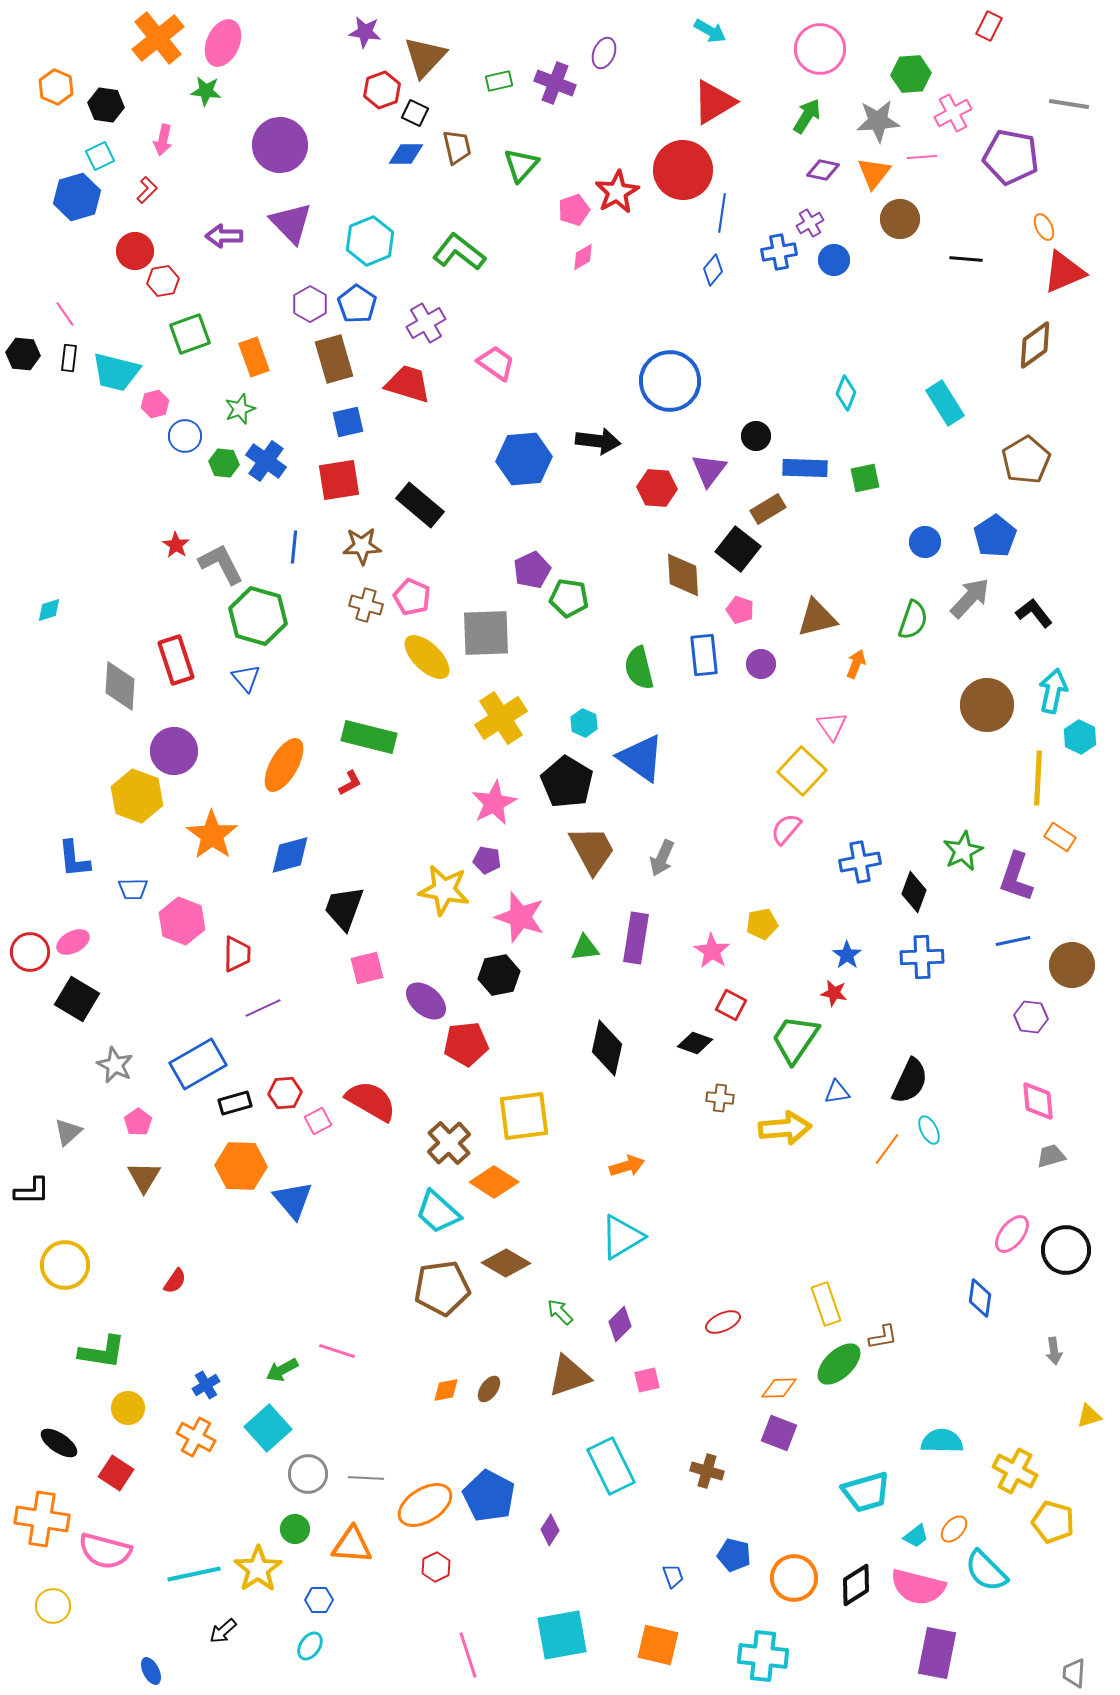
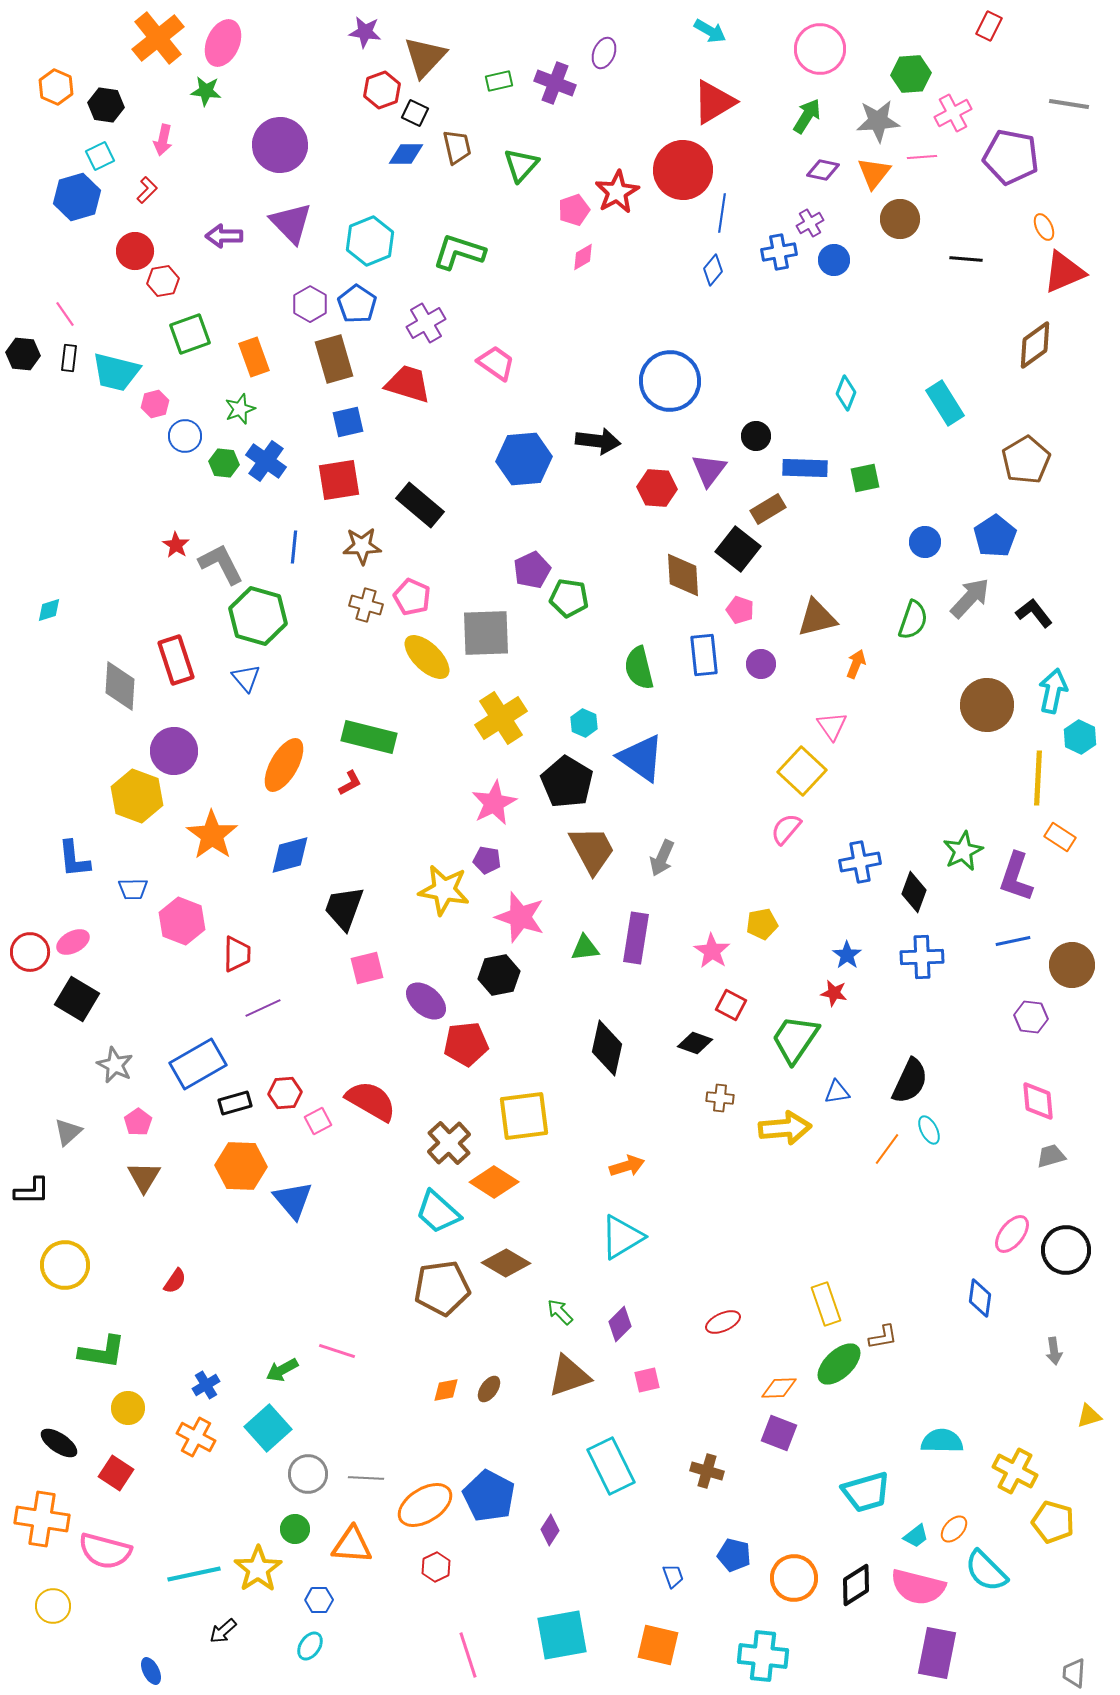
green L-shape at (459, 252): rotated 20 degrees counterclockwise
